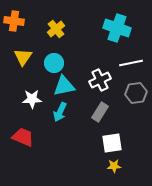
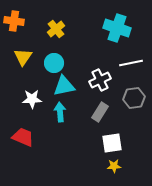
gray hexagon: moved 2 px left, 5 px down
cyan arrow: rotated 150 degrees clockwise
